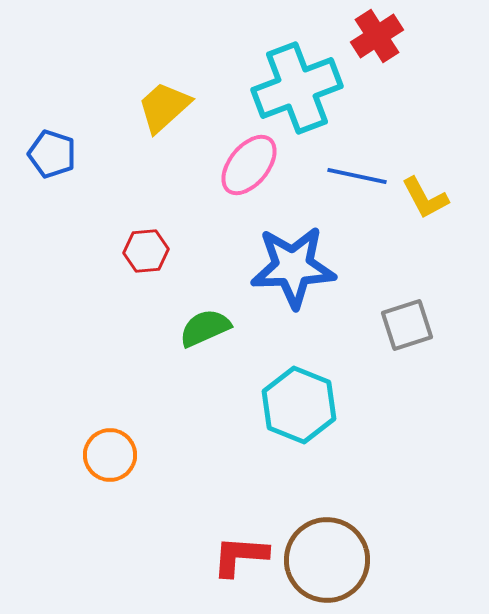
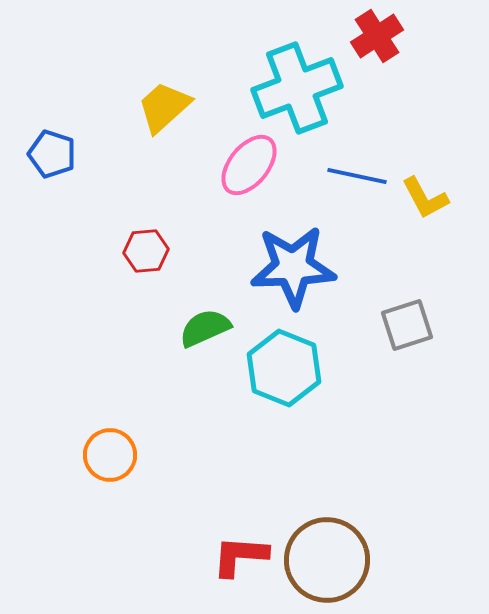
cyan hexagon: moved 15 px left, 37 px up
